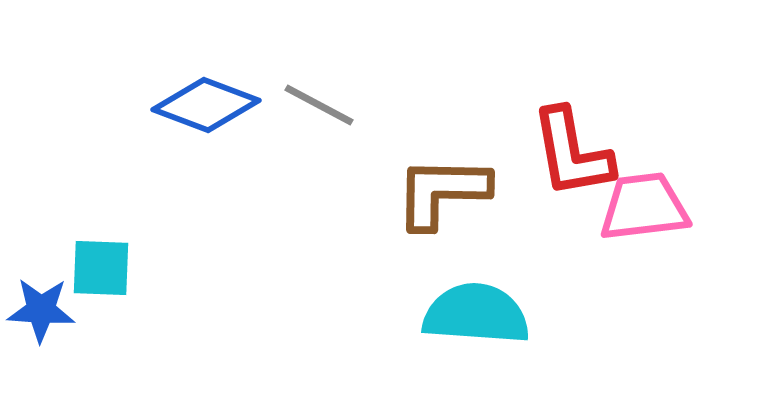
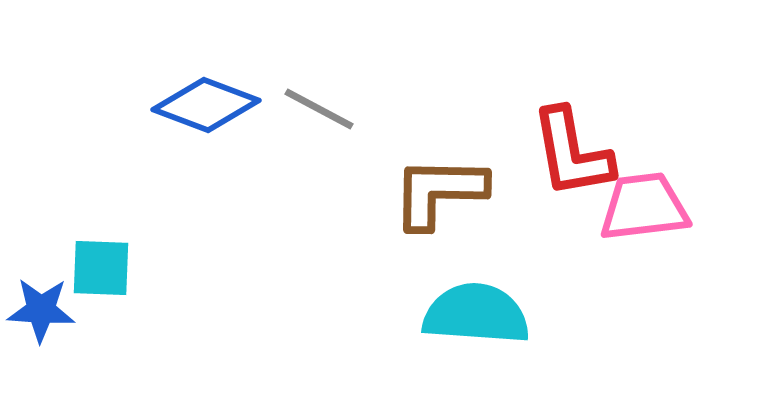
gray line: moved 4 px down
brown L-shape: moved 3 px left
